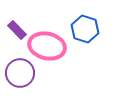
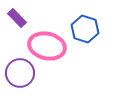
purple rectangle: moved 12 px up
